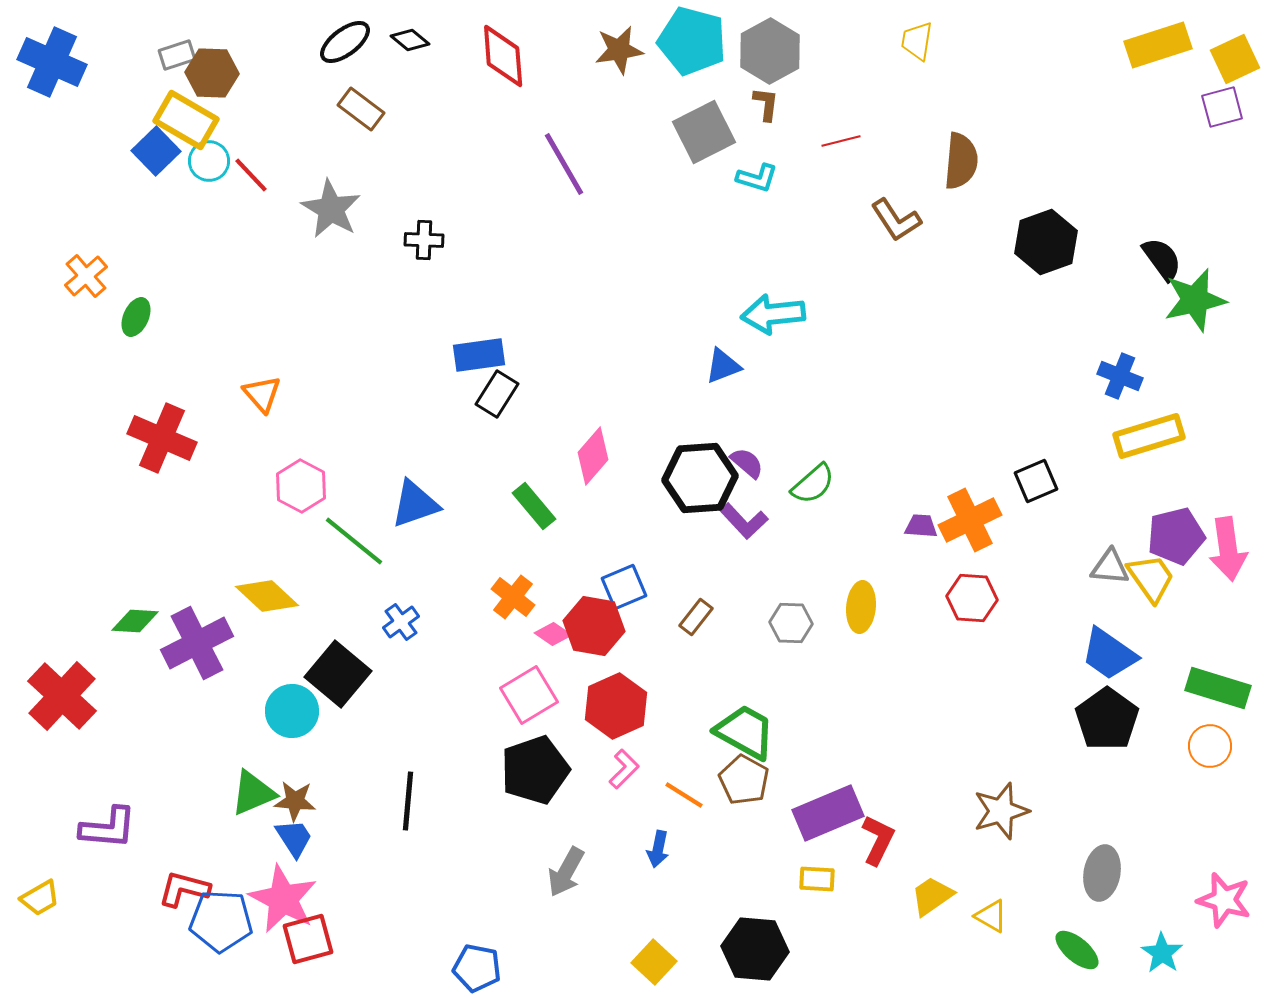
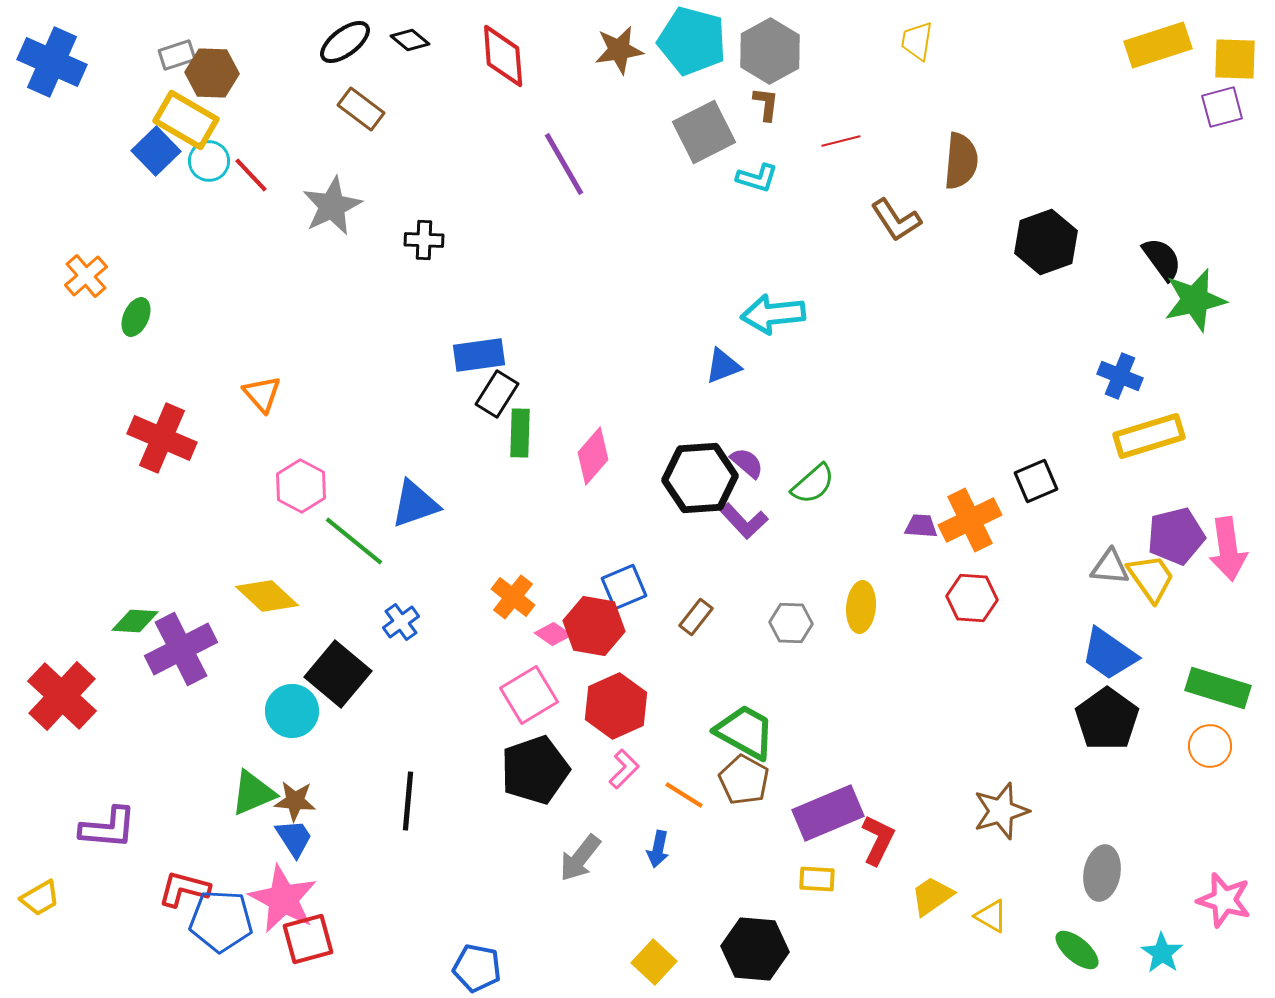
yellow square at (1235, 59): rotated 27 degrees clockwise
gray star at (331, 209): moved 1 px right, 3 px up; rotated 16 degrees clockwise
green rectangle at (534, 506): moved 14 px left, 73 px up; rotated 42 degrees clockwise
purple cross at (197, 643): moved 16 px left, 6 px down
gray arrow at (566, 872): moved 14 px right, 14 px up; rotated 9 degrees clockwise
